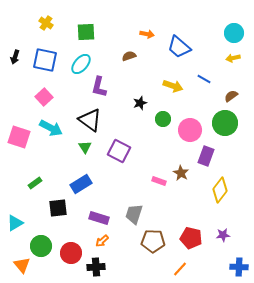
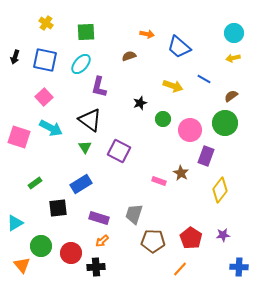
red pentagon at (191, 238): rotated 20 degrees clockwise
